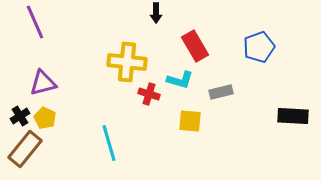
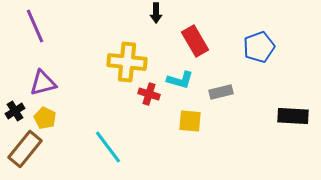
purple line: moved 4 px down
red rectangle: moved 5 px up
black cross: moved 5 px left, 5 px up
cyan line: moved 1 px left, 4 px down; rotated 21 degrees counterclockwise
